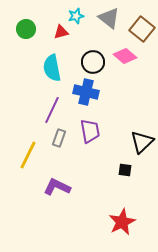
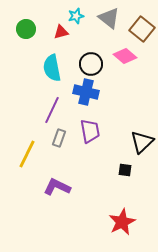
black circle: moved 2 px left, 2 px down
yellow line: moved 1 px left, 1 px up
